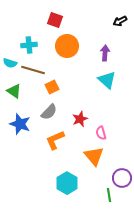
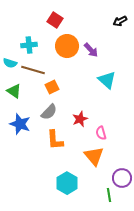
red square: rotated 14 degrees clockwise
purple arrow: moved 14 px left, 3 px up; rotated 133 degrees clockwise
orange L-shape: rotated 70 degrees counterclockwise
